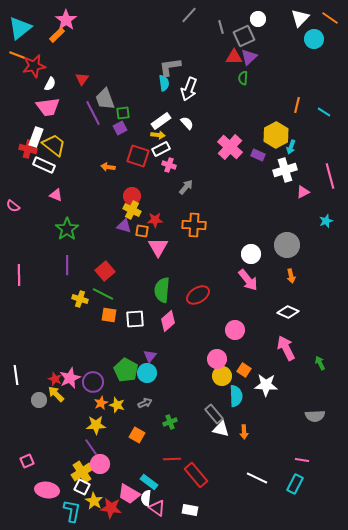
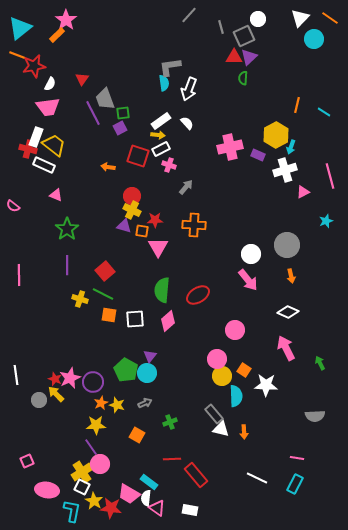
pink cross at (230, 147): rotated 35 degrees clockwise
pink line at (302, 460): moved 5 px left, 2 px up
